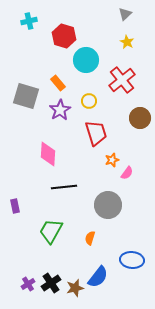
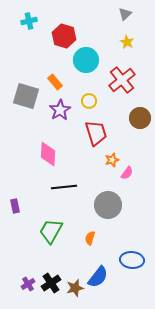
orange rectangle: moved 3 px left, 1 px up
